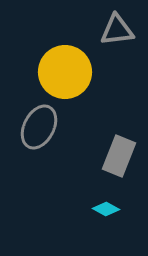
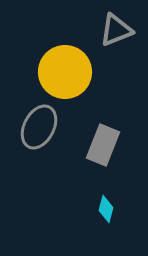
gray triangle: moved 1 px left; rotated 15 degrees counterclockwise
gray rectangle: moved 16 px left, 11 px up
cyan diamond: rotated 76 degrees clockwise
